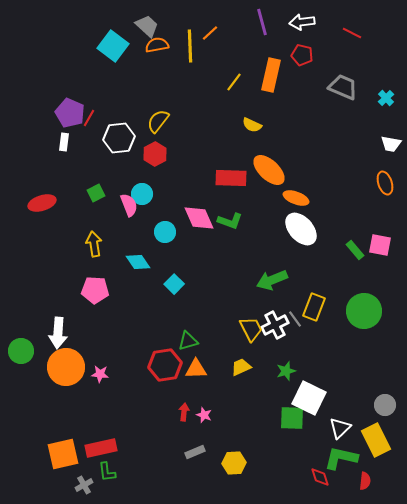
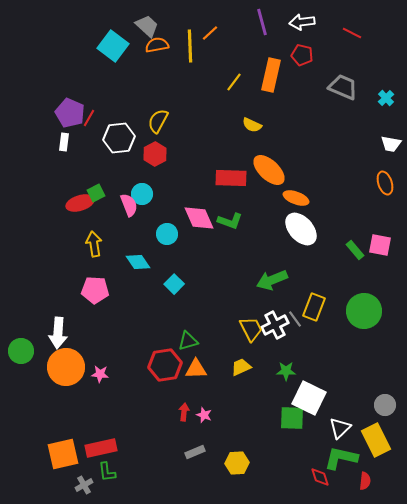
yellow semicircle at (158, 121): rotated 10 degrees counterclockwise
red ellipse at (42, 203): moved 38 px right
cyan circle at (165, 232): moved 2 px right, 2 px down
green star at (286, 371): rotated 18 degrees clockwise
yellow hexagon at (234, 463): moved 3 px right
